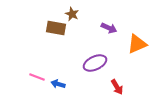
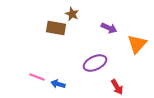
orange triangle: rotated 25 degrees counterclockwise
